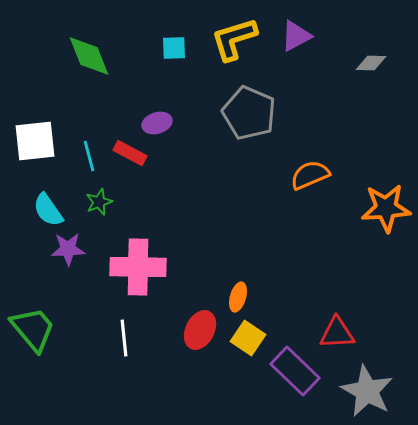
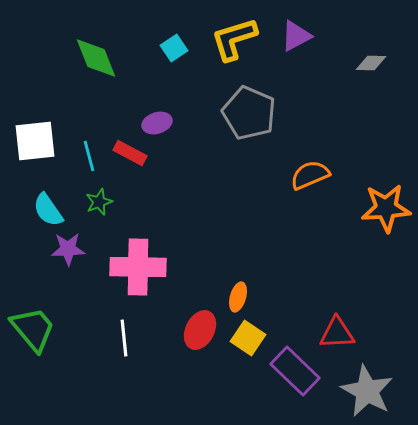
cyan square: rotated 32 degrees counterclockwise
green diamond: moved 7 px right, 2 px down
